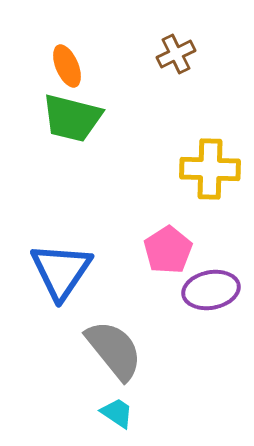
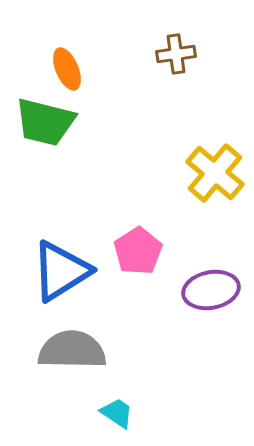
brown cross: rotated 18 degrees clockwise
orange ellipse: moved 3 px down
green trapezoid: moved 27 px left, 4 px down
yellow cross: moved 5 px right, 4 px down; rotated 38 degrees clockwise
pink pentagon: moved 30 px left, 1 px down
blue triangle: rotated 24 degrees clockwise
gray semicircle: moved 42 px left; rotated 50 degrees counterclockwise
